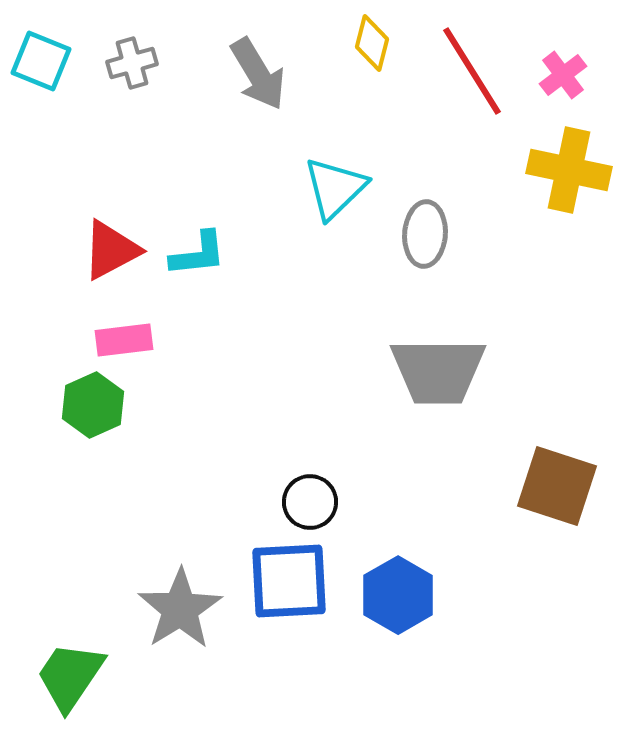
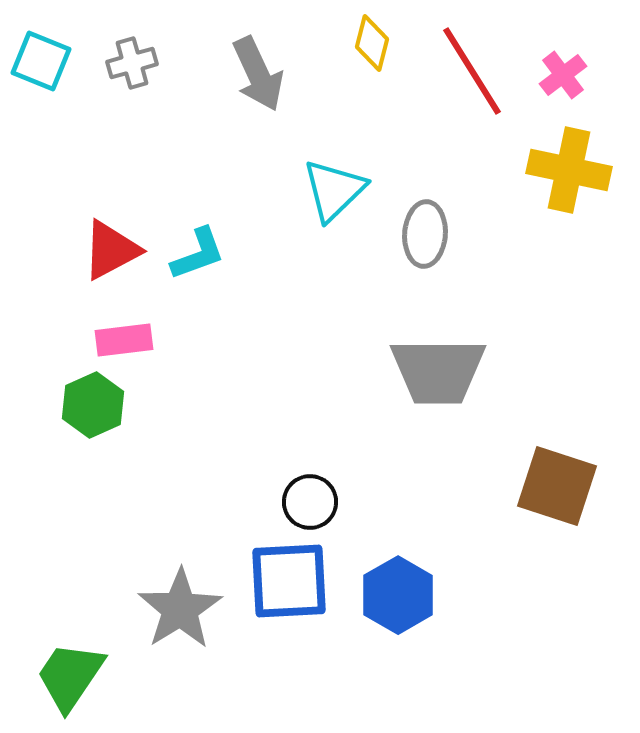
gray arrow: rotated 6 degrees clockwise
cyan triangle: moved 1 px left, 2 px down
cyan L-shape: rotated 14 degrees counterclockwise
